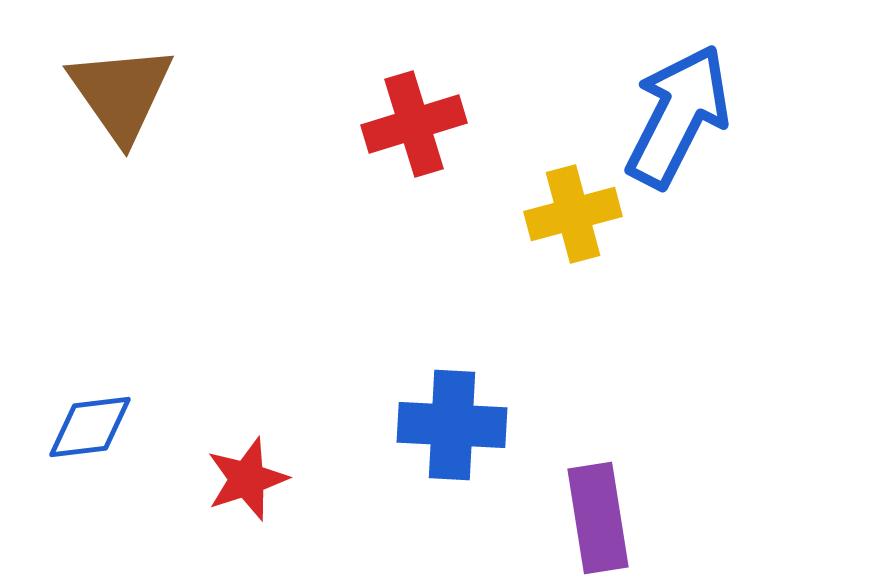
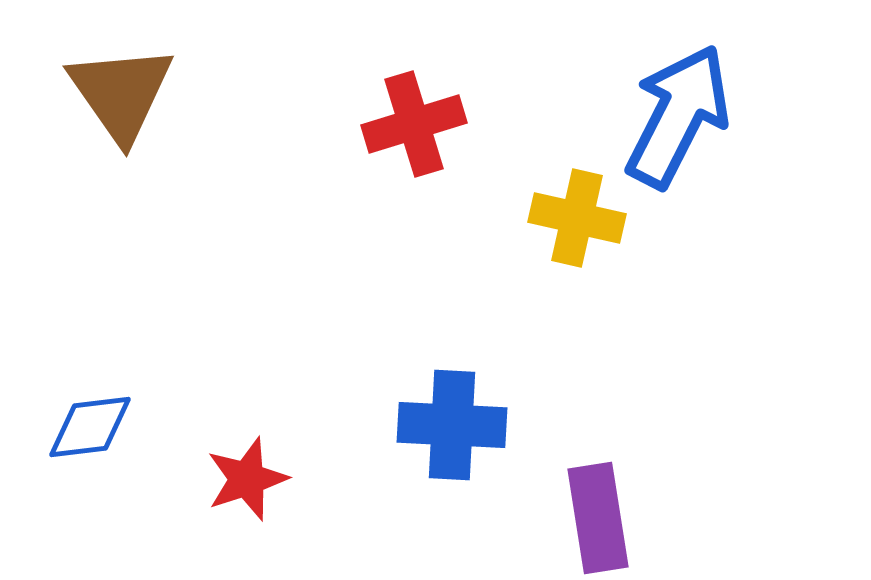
yellow cross: moved 4 px right, 4 px down; rotated 28 degrees clockwise
